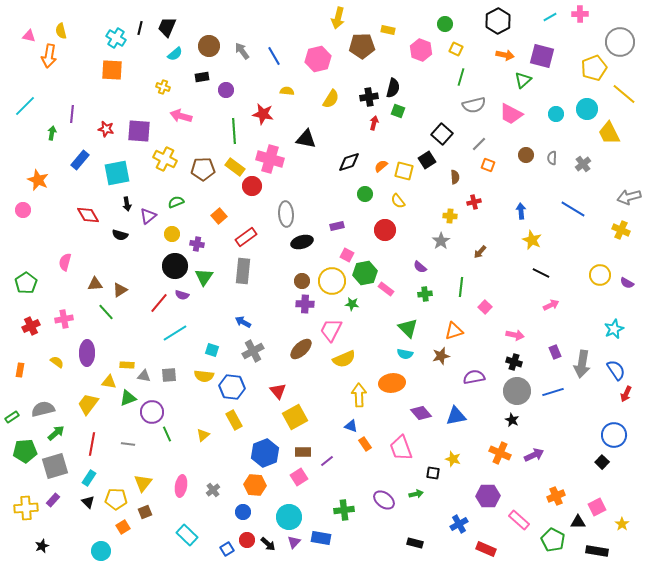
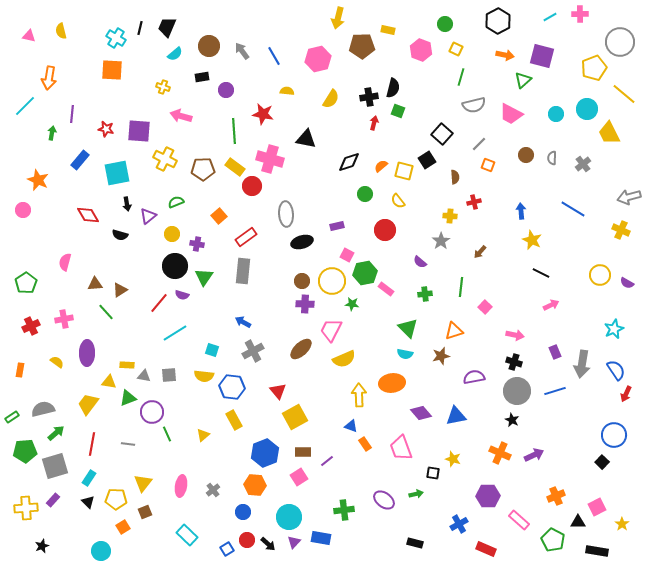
orange arrow at (49, 56): moved 22 px down
purple semicircle at (420, 267): moved 5 px up
blue line at (553, 392): moved 2 px right, 1 px up
